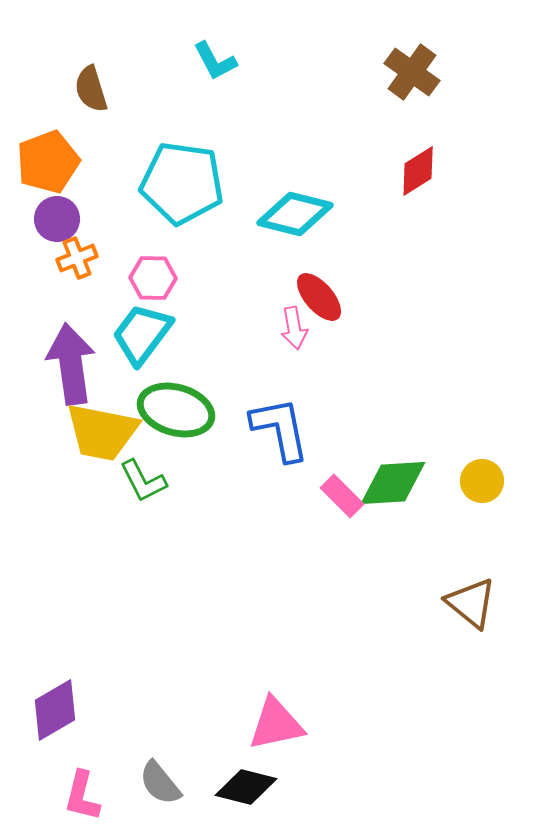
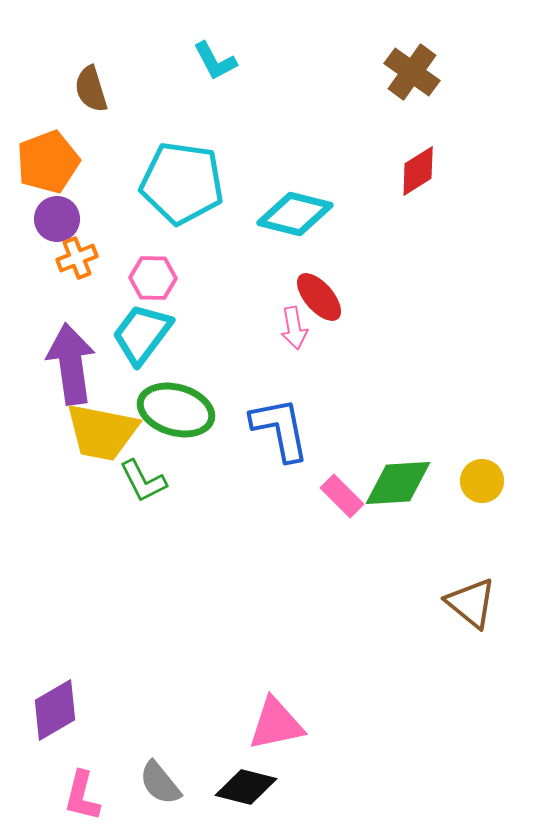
green diamond: moved 5 px right
